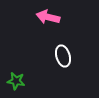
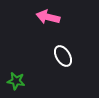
white ellipse: rotated 15 degrees counterclockwise
